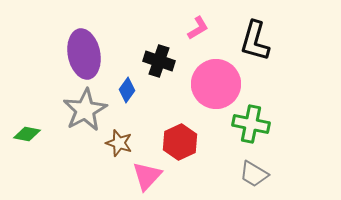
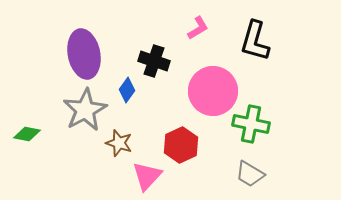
black cross: moved 5 px left
pink circle: moved 3 px left, 7 px down
red hexagon: moved 1 px right, 3 px down
gray trapezoid: moved 4 px left
